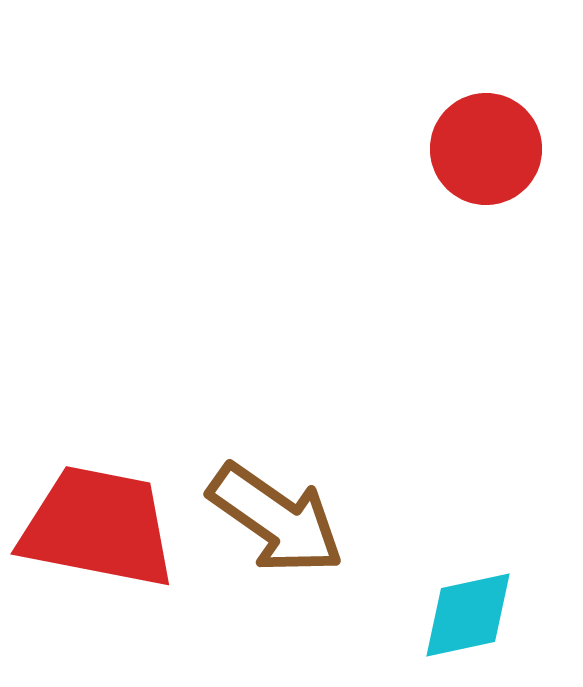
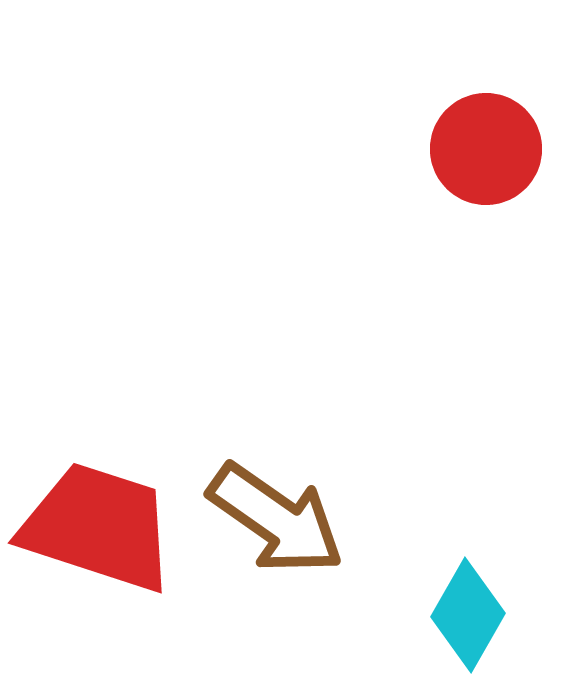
red trapezoid: rotated 7 degrees clockwise
cyan diamond: rotated 48 degrees counterclockwise
